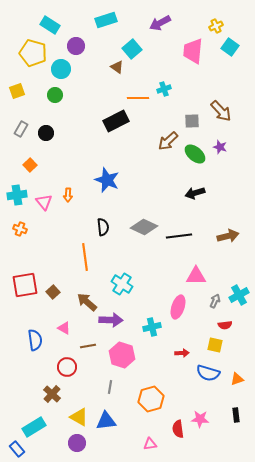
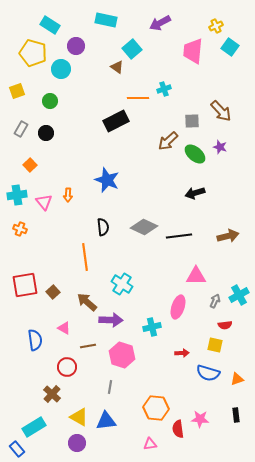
cyan rectangle at (106, 20): rotated 30 degrees clockwise
green circle at (55, 95): moved 5 px left, 6 px down
orange hexagon at (151, 399): moved 5 px right, 9 px down; rotated 20 degrees clockwise
